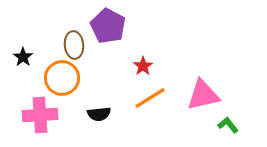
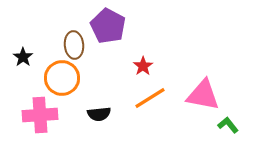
pink triangle: rotated 24 degrees clockwise
